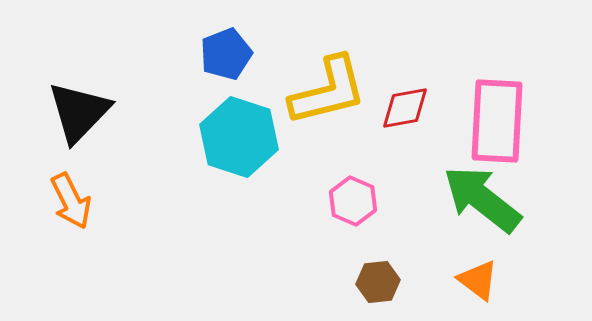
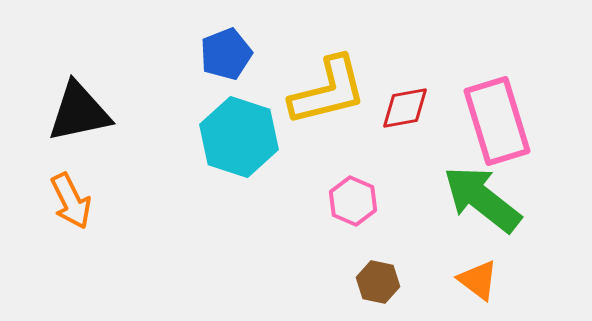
black triangle: rotated 34 degrees clockwise
pink rectangle: rotated 20 degrees counterclockwise
brown hexagon: rotated 18 degrees clockwise
